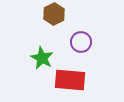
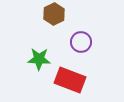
green star: moved 3 px left, 1 px down; rotated 25 degrees counterclockwise
red rectangle: rotated 16 degrees clockwise
